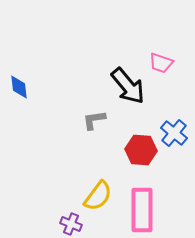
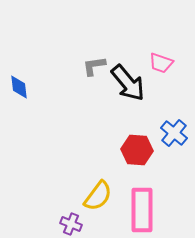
black arrow: moved 3 px up
gray L-shape: moved 54 px up
red hexagon: moved 4 px left
